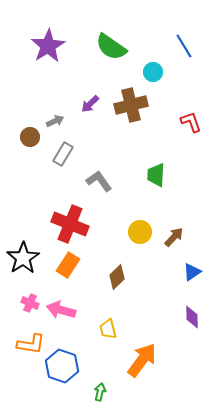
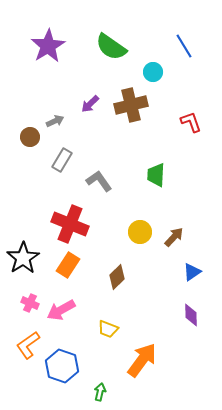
gray rectangle: moved 1 px left, 6 px down
pink arrow: rotated 44 degrees counterclockwise
purple diamond: moved 1 px left, 2 px up
yellow trapezoid: rotated 55 degrees counterclockwise
orange L-shape: moved 3 px left, 1 px down; rotated 136 degrees clockwise
